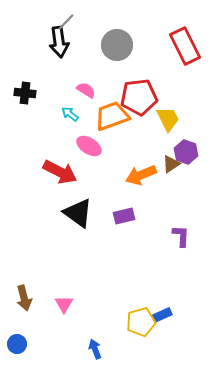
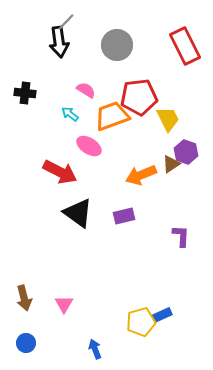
blue circle: moved 9 px right, 1 px up
